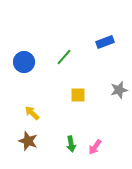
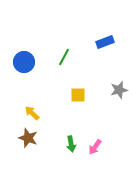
green line: rotated 12 degrees counterclockwise
brown star: moved 3 px up
